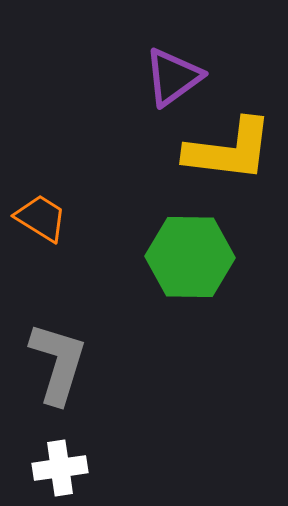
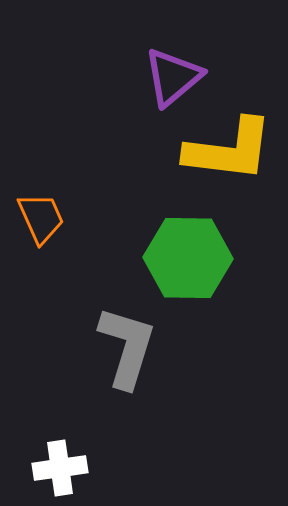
purple triangle: rotated 4 degrees counterclockwise
orange trapezoid: rotated 34 degrees clockwise
green hexagon: moved 2 px left, 1 px down
gray L-shape: moved 69 px right, 16 px up
